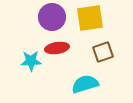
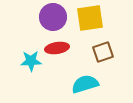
purple circle: moved 1 px right
